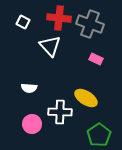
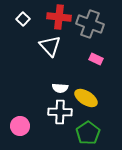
red cross: moved 1 px up
white square: moved 3 px up; rotated 16 degrees clockwise
white semicircle: moved 31 px right
pink circle: moved 12 px left, 2 px down
green pentagon: moved 11 px left, 2 px up
